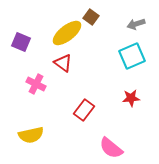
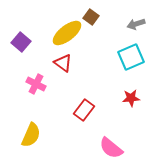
purple square: rotated 18 degrees clockwise
cyan square: moved 1 px left, 1 px down
yellow semicircle: rotated 55 degrees counterclockwise
